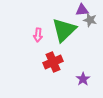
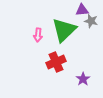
gray star: moved 1 px right, 1 px down
red cross: moved 3 px right
